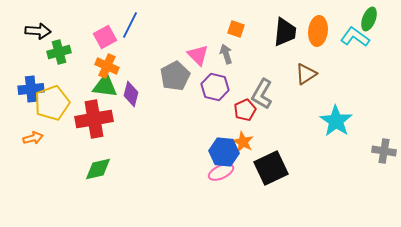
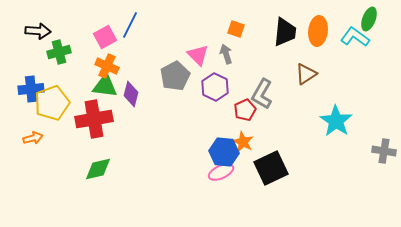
purple hexagon: rotated 12 degrees clockwise
